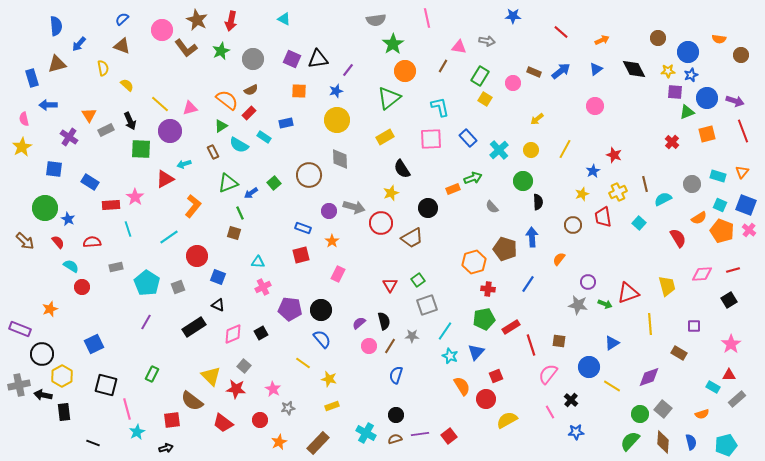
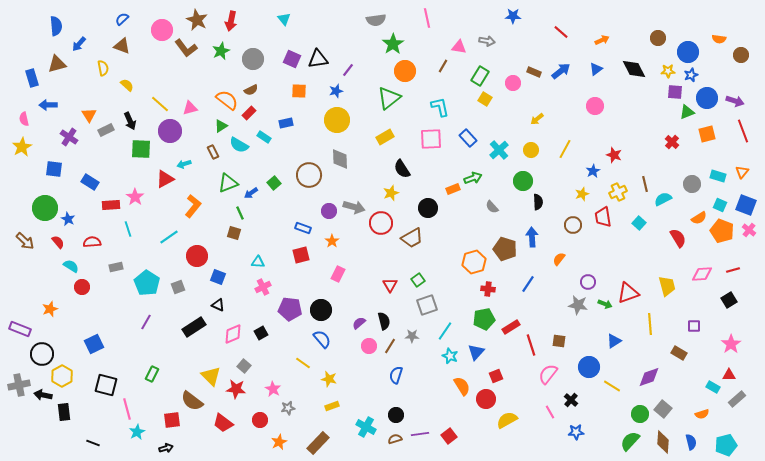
cyan triangle at (284, 19): rotated 24 degrees clockwise
blue triangle at (612, 343): moved 2 px right, 2 px up
cyan cross at (366, 433): moved 6 px up
